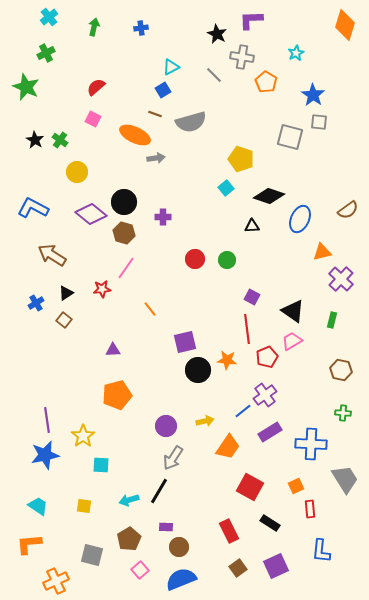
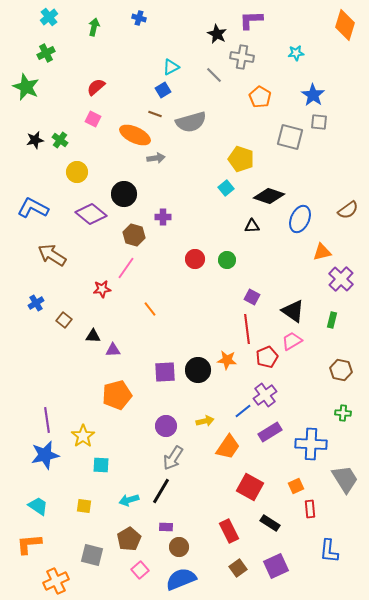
blue cross at (141, 28): moved 2 px left, 10 px up; rotated 24 degrees clockwise
cyan star at (296, 53): rotated 21 degrees clockwise
orange pentagon at (266, 82): moved 6 px left, 15 px down
black star at (35, 140): rotated 30 degrees clockwise
black circle at (124, 202): moved 8 px up
brown hexagon at (124, 233): moved 10 px right, 2 px down
black triangle at (66, 293): moved 27 px right, 43 px down; rotated 35 degrees clockwise
purple square at (185, 342): moved 20 px left, 30 px down; rotated 10 degrees clockwise
black line at (159, 491): moved 2 px right
blue L-shape at (321, 551): moved 8 px right
